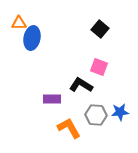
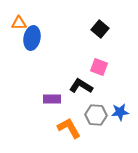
black L-shape: moved 1 px down
